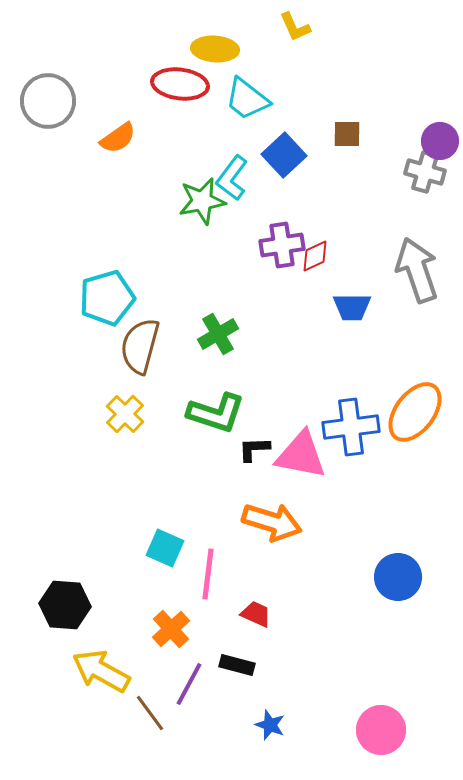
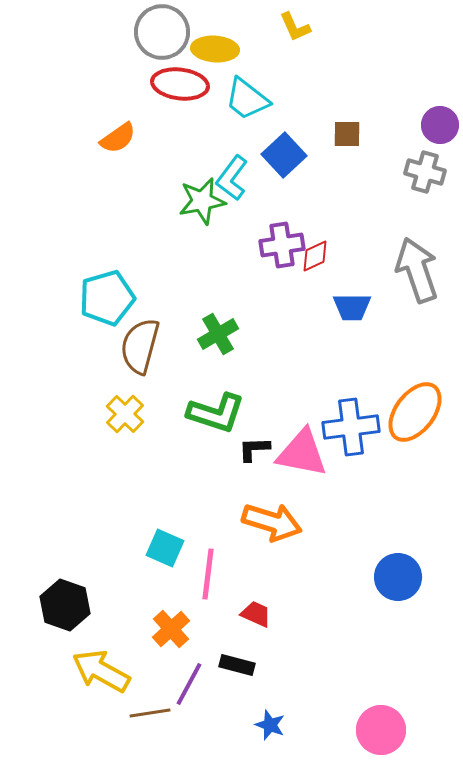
gray circle: moved 114 px right, 69 px up
purple circle: moved 16 px up
pink triangle: moved 1 px right, 2 px up
black hexagon: rotated 15 degrees clockwise
brown line: rotated 63 degrees counterclockwise
